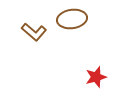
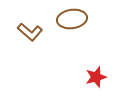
brown L-shape: moved 4 px left
